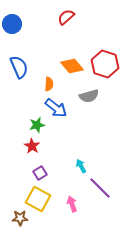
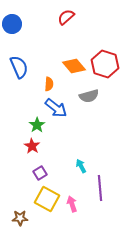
orange diamond: moved 2 px right
green star: rotated 21 degrees counterclockwise
purple line: rotated 40 degrees clockwise
yellow square: moved 9 px right
